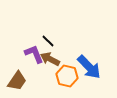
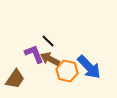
orange hexagon: moved 5 px up
brown trapezoid: moved 2 px left, 2 px up
